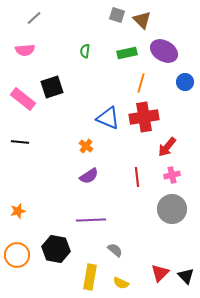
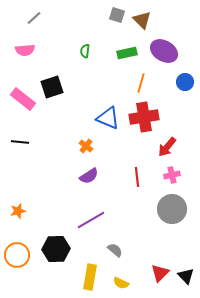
purple line: rotated 28 degrees counterclockwise
black hexagon: rotated 12 degrees counterclockwise
